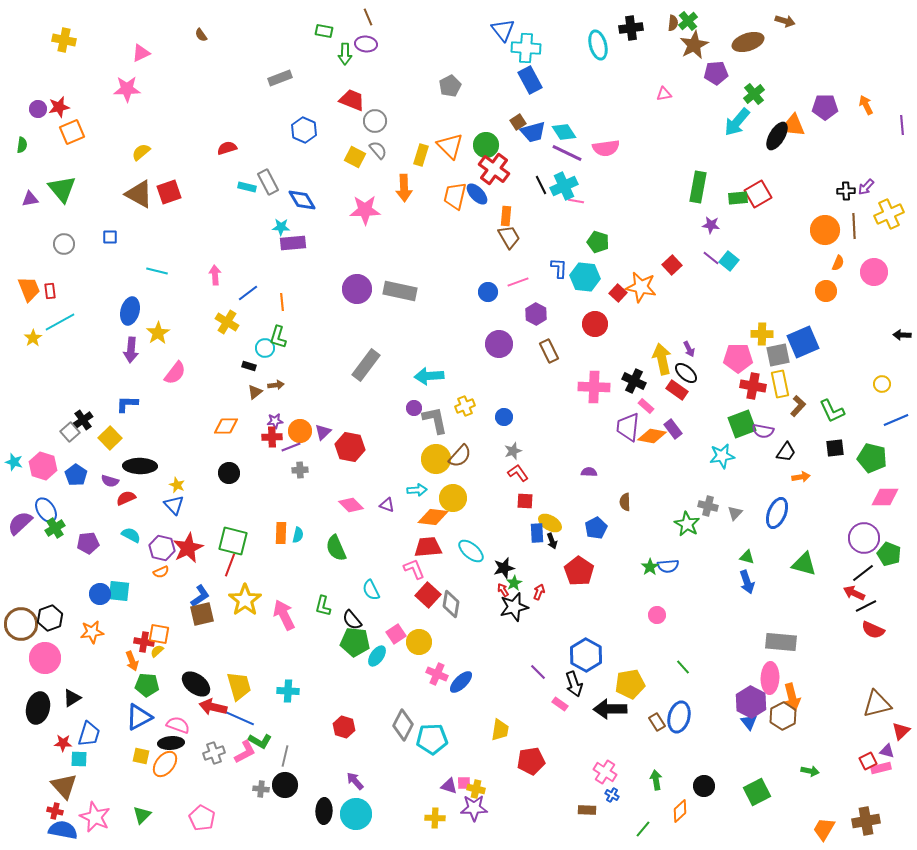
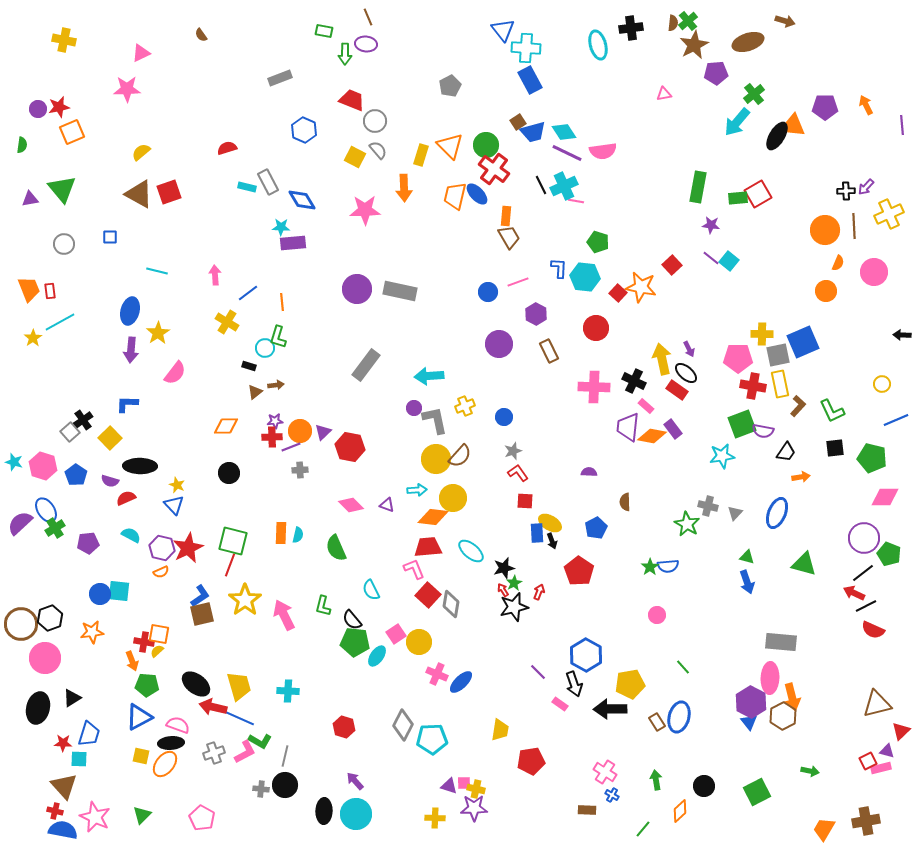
pink semicircle at (606, 148): moved 3 px left, 3 px down
red circle at (595, 324): moved 1 px right, 4 px down
